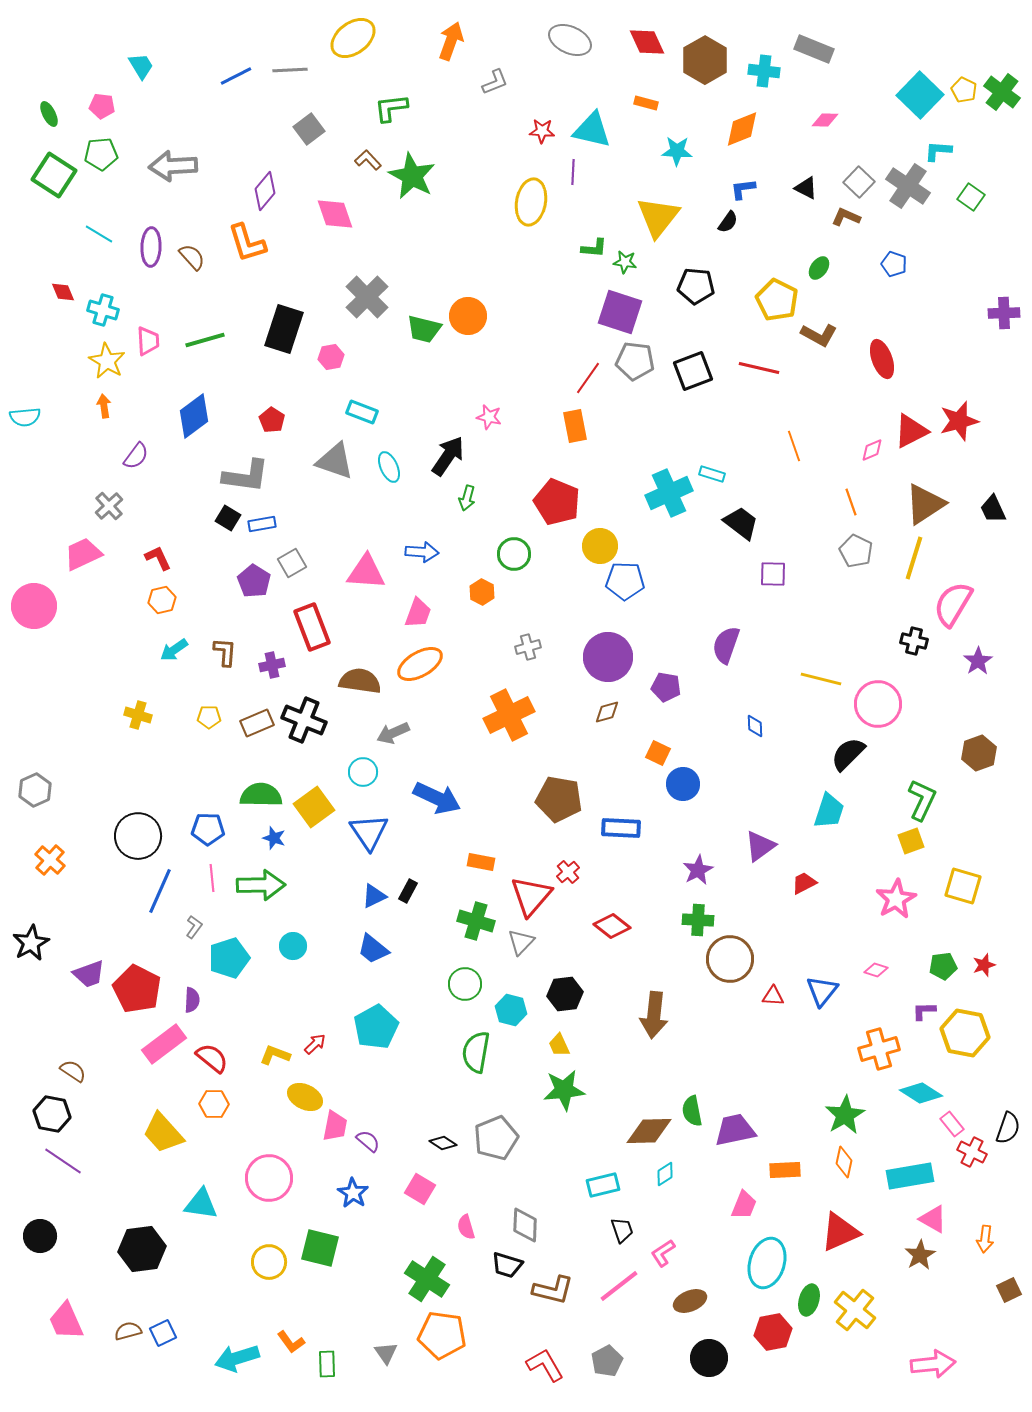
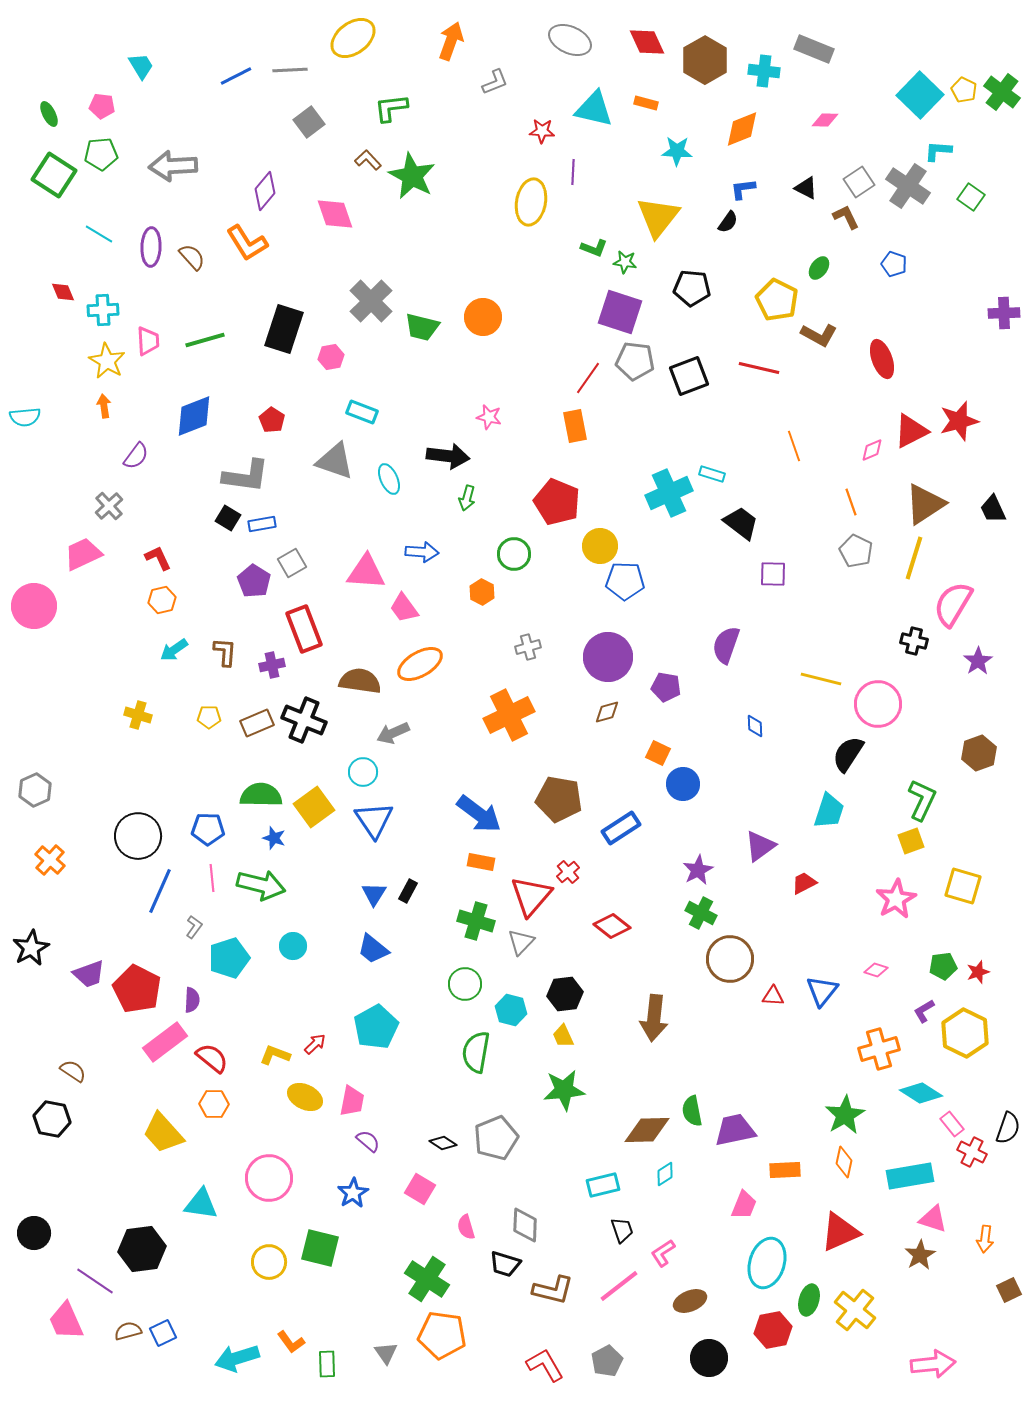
gray square at (309, 129): moved 7 px up
cyan triangle at (592, 130): moved 2 px right, 21 px up
gray square at (859, 182): rotated 12 degrees clockwise
brown L-shape at (846, 217): rotated 40 degrees clockwise
orange L-shape at (247, 243): rotated 15 degrees counterclockwise
green L-shape at (594, 248): rotated 16 degrees clockwise
black pentagon at (696, 286): moved 4 px left, 2 px down
gray cross at (367, 297): moved 4 px right, 4 px down
cyan cross at (103, 310): rotated 20 degrees counterclockwise
orange circle at (468, 316): moved 15 px right, 1 px down
green trapezoid at (424, 329): moved 2 px left, 2 px up
black square at (693, 371): moved 4 px left, 5 px down
blue diamond at (194, 416): rotated 15 degrees clockwise
black arrow at (448, 456): rotated 63 degrees clockwise
cyan ellipse at (389, 467): moved 12 px down
pink trapezoid at (418, 613): moved 14 px left, 5 px up; rotated 124 degrees clockwise
red rectangle at (312, 627): moved 8 px left, 2 px down
black semicircle at (848, 754): rotated 12 degrees counterclockwise
blue arrow at (437, 798): moved 42 px right, 16 px down; rotated 12 degrees clockwise
blue rectangle at (621, 828): rotated 36 degrees counterclockwise
blue triangle at (369, 832): moved 5 px right, 12 px up
green arrow at (261, 885): rotated 15 degrees clockwise
blue triangle at (374, 896): moved 2 px up; rotated 32 degrees counterclockwise
green cross at (698, 920): moved 3 px right, 7 px up; rotated 24 degrees clockwise
black star at (31, 943): moved 5 px down
red star at (984, 965): moved 6 px left, 7 px down
purple L-shape at (924, 1011): rotated 30 degrees counterclockwise
brown arrow at (654, 1015): moved 3 px down
yellow hexagon at (965, 1033): rotated 15 degrees clockwise
pink rectangle at (164, 1044): moved 1 px right, 2 px up
yellow trapezoid at (559, 1045): moved 4 px right, 9 px up
black hexagon at (52, 1114): moved 5 px down
pink trapezoid at (335, 1126): moved 17 px right, 25 px up
brown diamond at (649, 1131): moved 2 px left, 1 px up
purple line at (63, 1161): moved 32 px right, 120 px down
blue star at (353, 1193): rotated 8 degrees clockwise
pink triangle at (933, 1219): rotated 12 degrees counterclockwise
black circle at (40, 1236): moved 6 px left, 3 px up
black trapezoid at (507, 1265): moved 2 px left, 1 px up
red hexagon at (773, 1332): moved 2 px up
